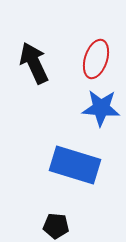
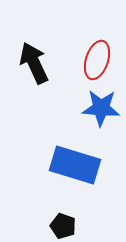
red ellipse: moved 1 px right, 1 px down
black pentagon: moved 7 px right; rotated 15 degrees clockwise
